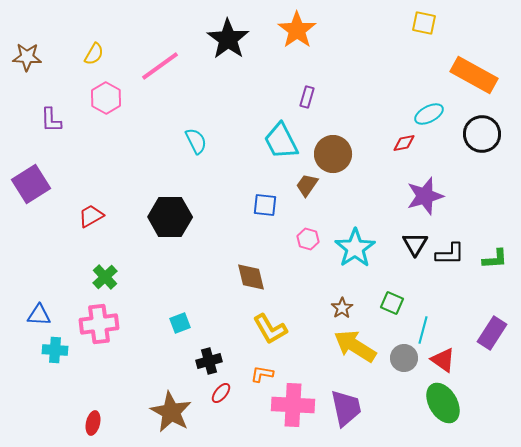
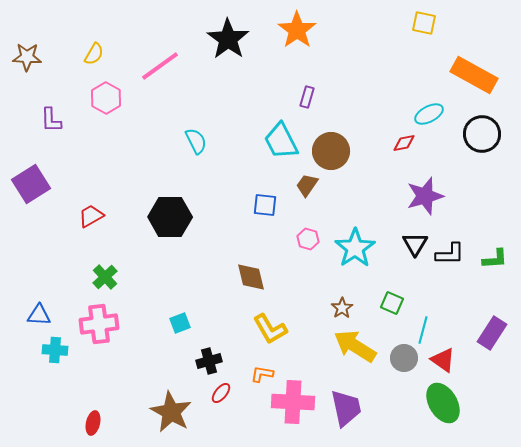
brown circle at (333, 154): moved 2 px left, 3 px up
pink cross at (293, 405): moved 3 px up
